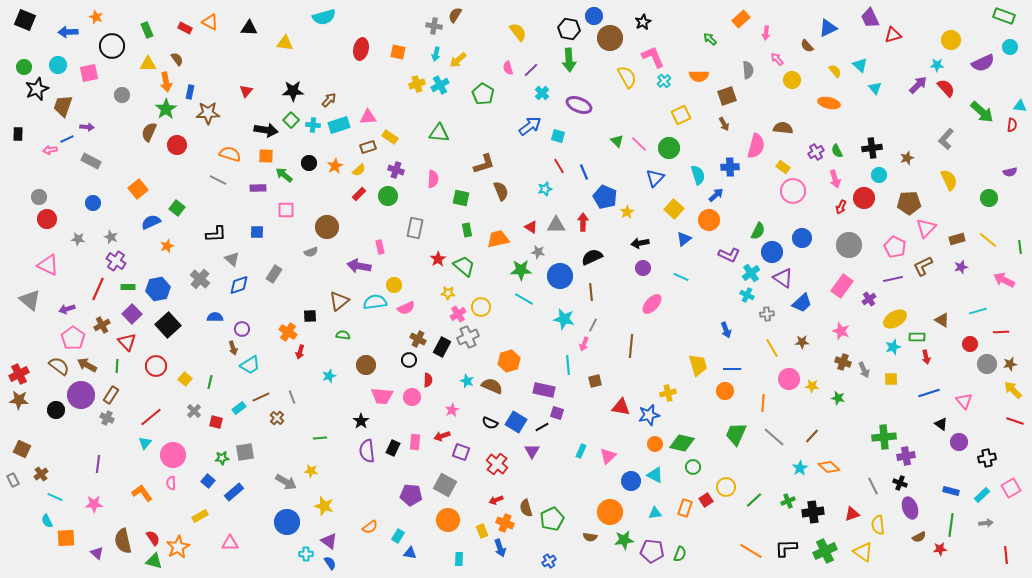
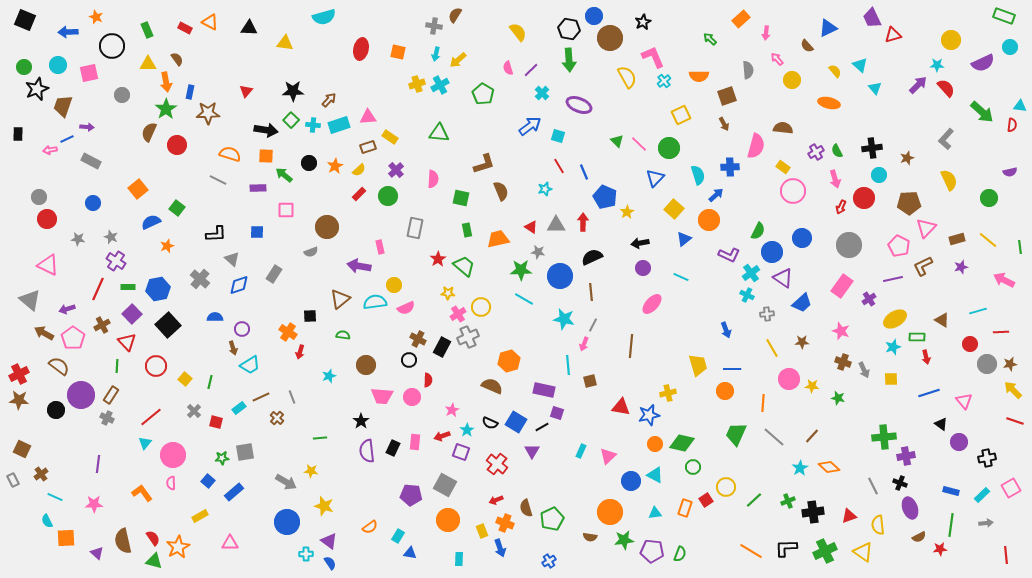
purple trapezoid at (870, 18): moved 2 px right
purple cross at (396, 170): rotated 28 degrees clockwise
pink pentagon at (895, 247): moved 4 px right, 1 px up
brown triangle at (339, 301): moved 1 px right, 2 px up
brown arrow at (87, 365): moved 43 px left, 32 px up
cyan star at (467, 381): moved 49 px down; rotated 16 degrees clockwise
brown square at (595, 381): moved 5 px left
red triangle at (852, 514): moved 3 px left, 2 px down
